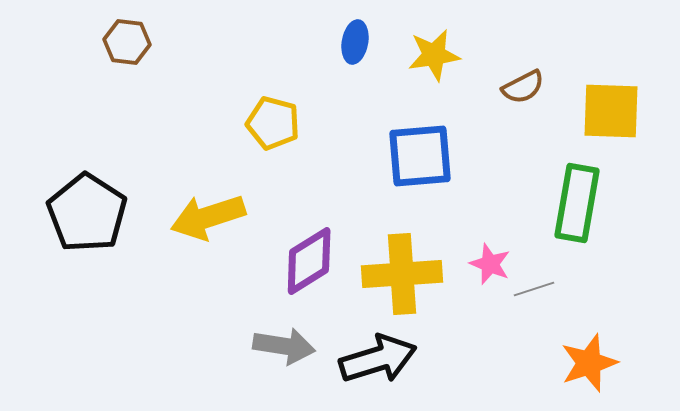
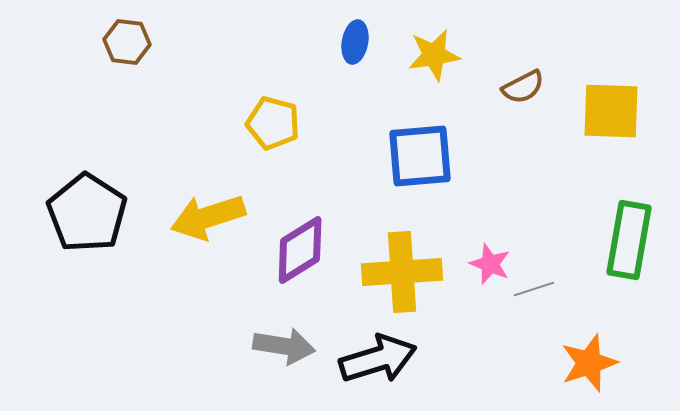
green rectangle: moved 52 px right, 37 px down
purple diamond: moved 9 px left, 11 px up
yellow cross: moved 2 px up
